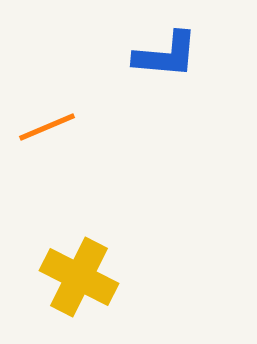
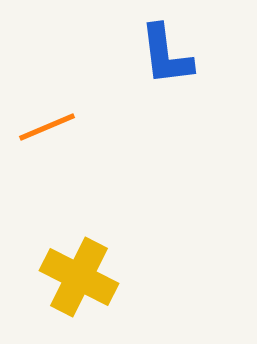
blue L-shape: rotated 78 degrees clockwise
